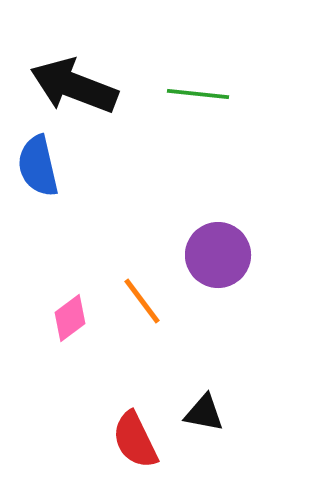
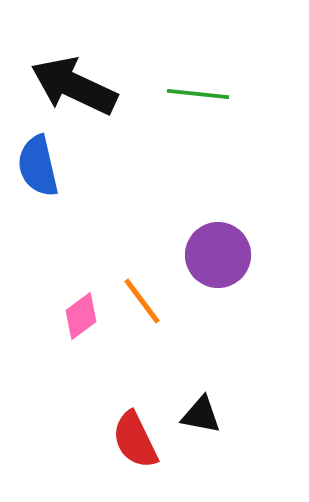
black arrow: rotated 4 degrees clockwise
pink diamond: moved 11 px right, 2 px up
black triangle: moved 3 px left, 2 px down
